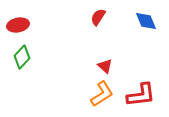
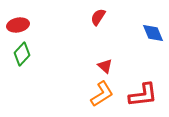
blue diamond: moved 7 px right, 12 px down
green diamond: moved 3 px up
red L-shape: moved 2 px right
